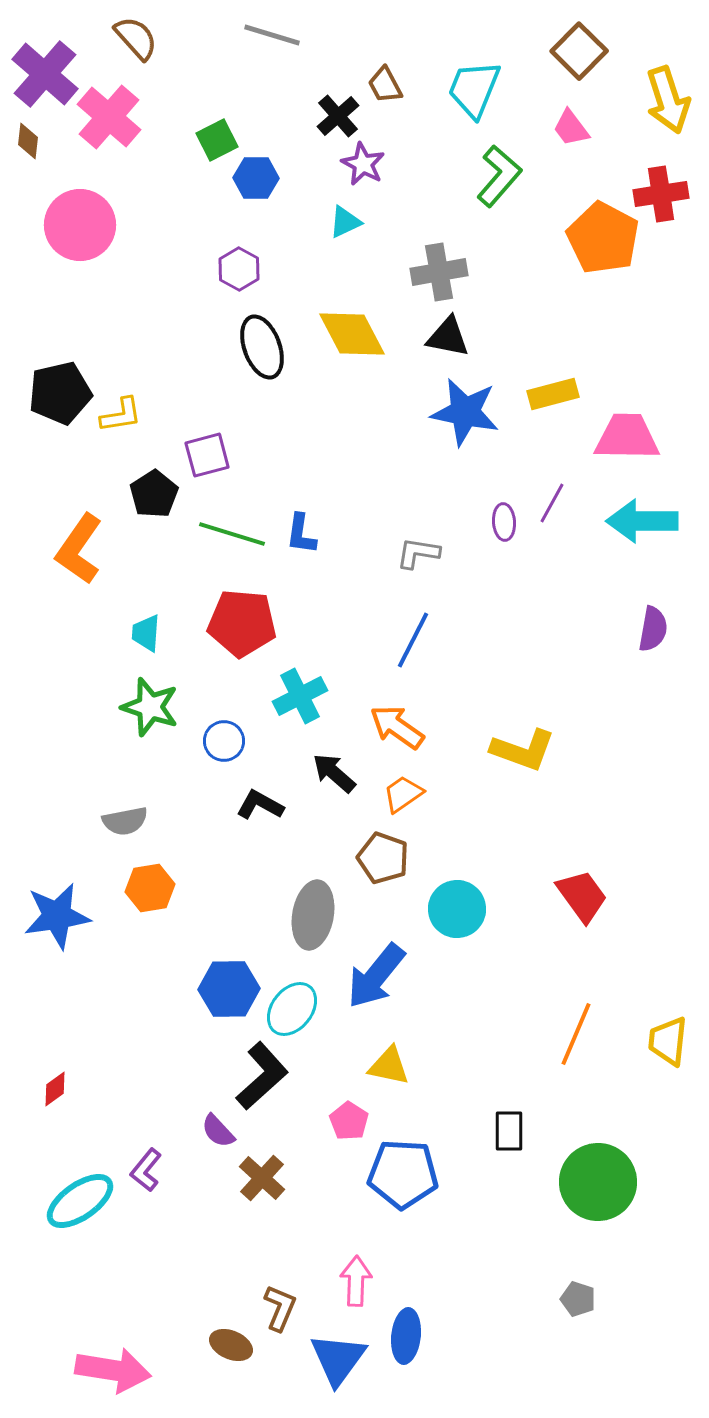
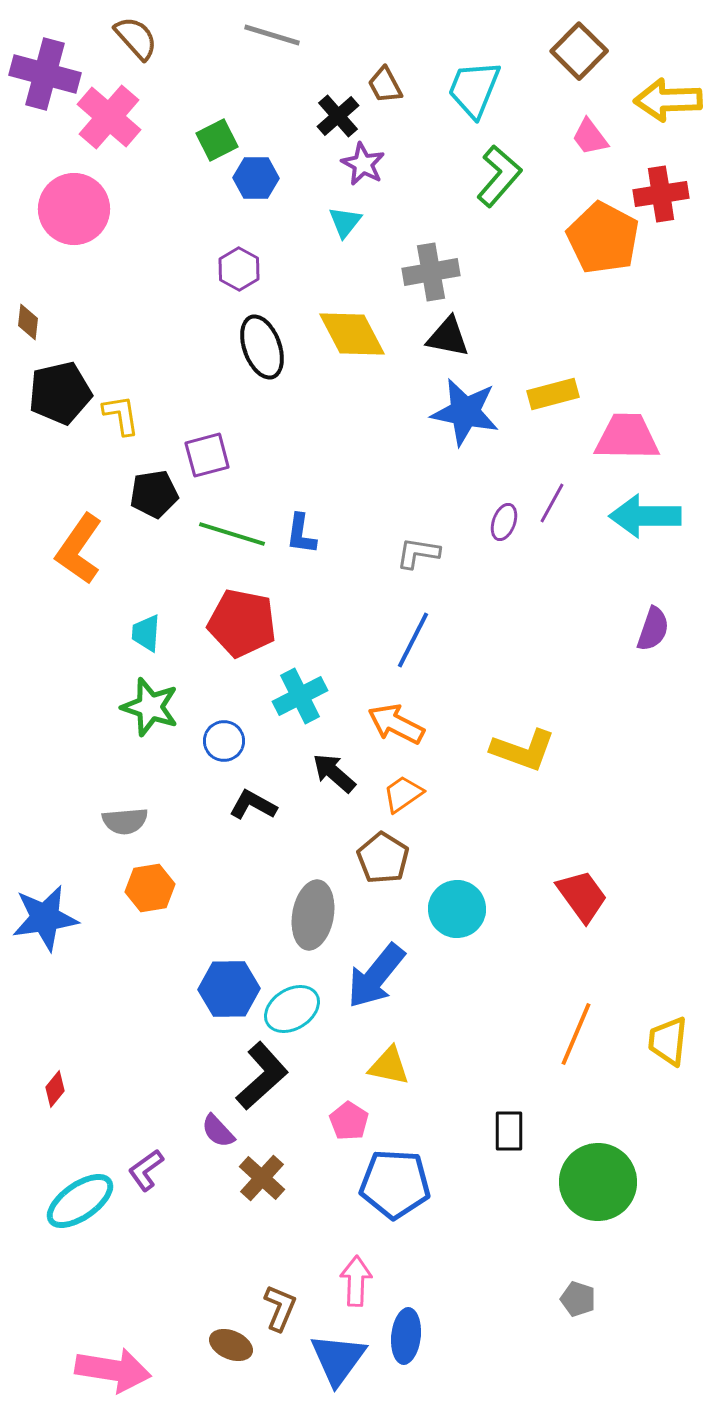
purple cross at (45, 74): rotated 26 degrees counterclockwise
yellow arrow at (668, 100): rotated 106 degrees clockwise
pink trapezoid at (571, 128): moved 19 px right, 9 px down
brown diamond at (28, 141): moved 181 px down
cyan triangle at (345, 222): rotated 27 degrees counterclockwise
pink circle at (80, 225): moved 6 px left, 16 px up
gray cross at (439, 272): moved 8 px left
yellow L-shape at (121, 415): rotated 90 degrees counterclockwise
black pentagon at (154, 494): rotated 24 degrees clockwise
cyan arrow at (642, 521): moved 3 px right, 5 px up
purple ellipse at (504, 522): rotated 24 degrees clockwise
red pentagon at (242, 623): rotated 6 degrees clockwise
purple semicircle at (653, 629): rotated 9 degrees clockwise
orange arrow at (397, 727): moved 1 px left, 3 px up; rotated 8 degrees counterclockwise
black L-shape at (260, 805): moved 7 px left
gray semicircle at (125, 821): rotated 6 degrees clockwise
brown pentagon at (383, 858): rotated 12 degrees clockwise
blue star at (57, 916): moved 12 px left, 2 px down
cyan ellipse at (292, 1009): rotated 20 degrees clockwise
red diamond at (55, 1089): rotated 15 degrees counterclockwise
purple L-shape at (146, 1170): rotated 15 degrees clockwise
blue pentagon at (403, 1174): moved 8 px left, 10 px down
